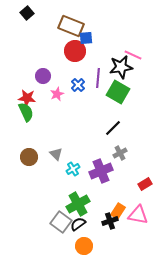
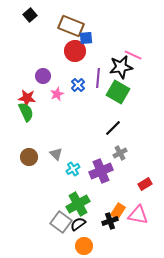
black square: moved 3 px right, 2 px down
